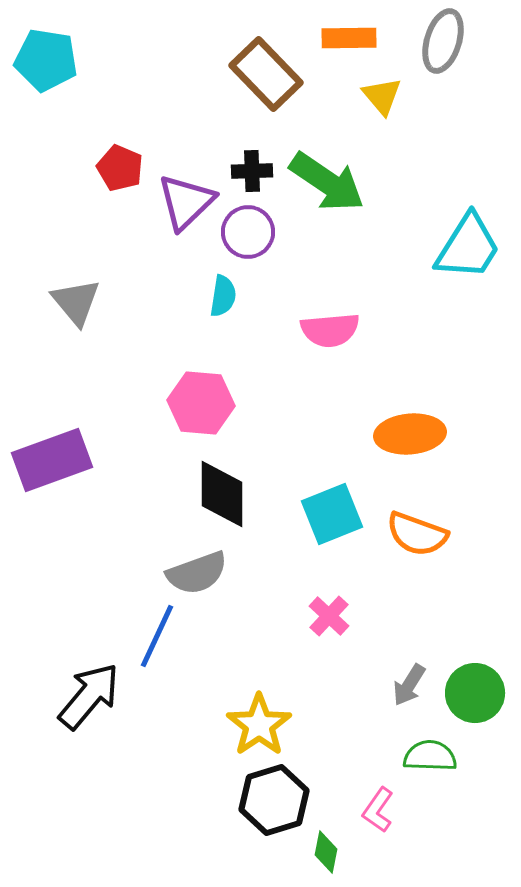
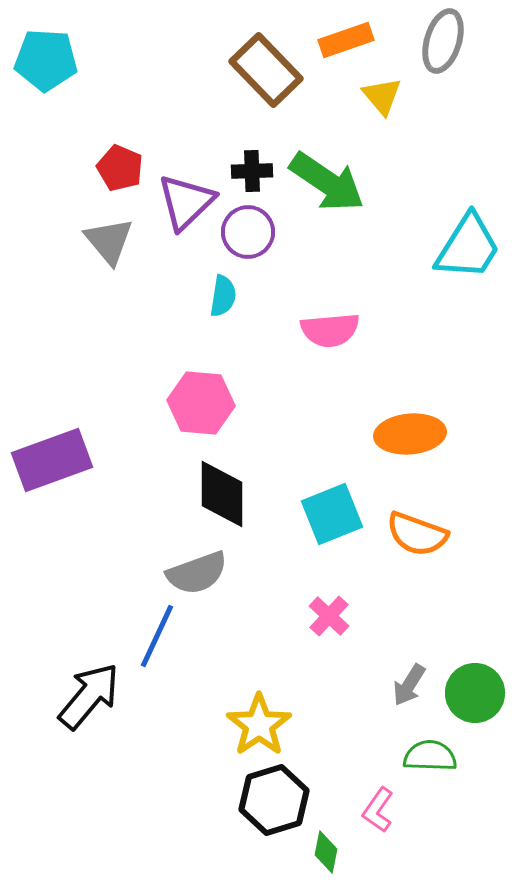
orange rectangle: moved 3 px left, 2 px down; rotated 18 degrees counterclockwise
cyan pentagon: rotated 6 degrees counterclockwise
brown rectangle: moved 4 px up
gray triangle: moved 33 px right, 61 px up
